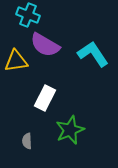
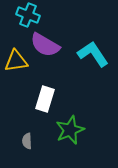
white rectangle: moved 1 px down; rotated 10 degrees counterclockwise
